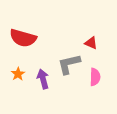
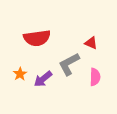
red semicircle: moved 14 px right; rotated 24 degrees counterclockwise
gray L-shape: rotated 15 degrees counterclockwise
orange star: moved 2 px right
purple arrow: rotated 114 degrees counterclockwise
